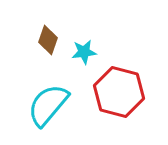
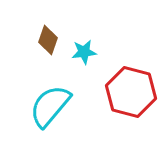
red hexagon: moved 12 px right
cyan semicircle: moved 2 px right, 1 px down
